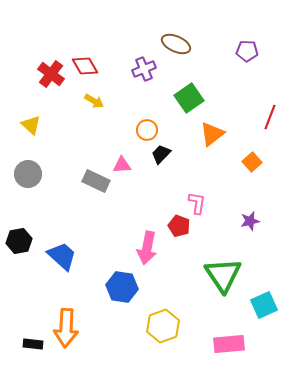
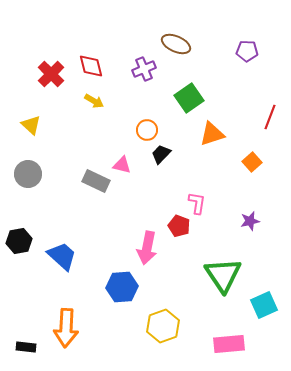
red diamond: moved 6 px right; rotated 16 degrees clockwise
red cross: rotated 8 degrees clockwise
orange triangle: rotated 20 degrees clockwise
pink triangle: rotated 18 degrees clockwise
blue hexagon: rotated 12 degrees counterclockwise
black rectangle: moved 7 px left, 3 px down
